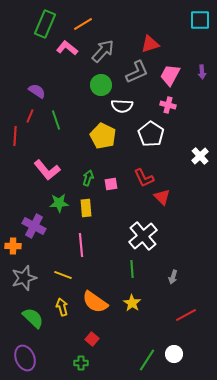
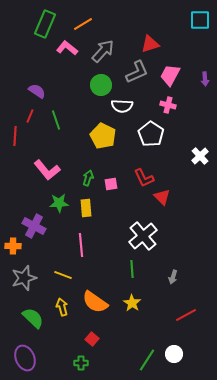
purple arrow at (202, 72): moved 3 px right, 7 px down
